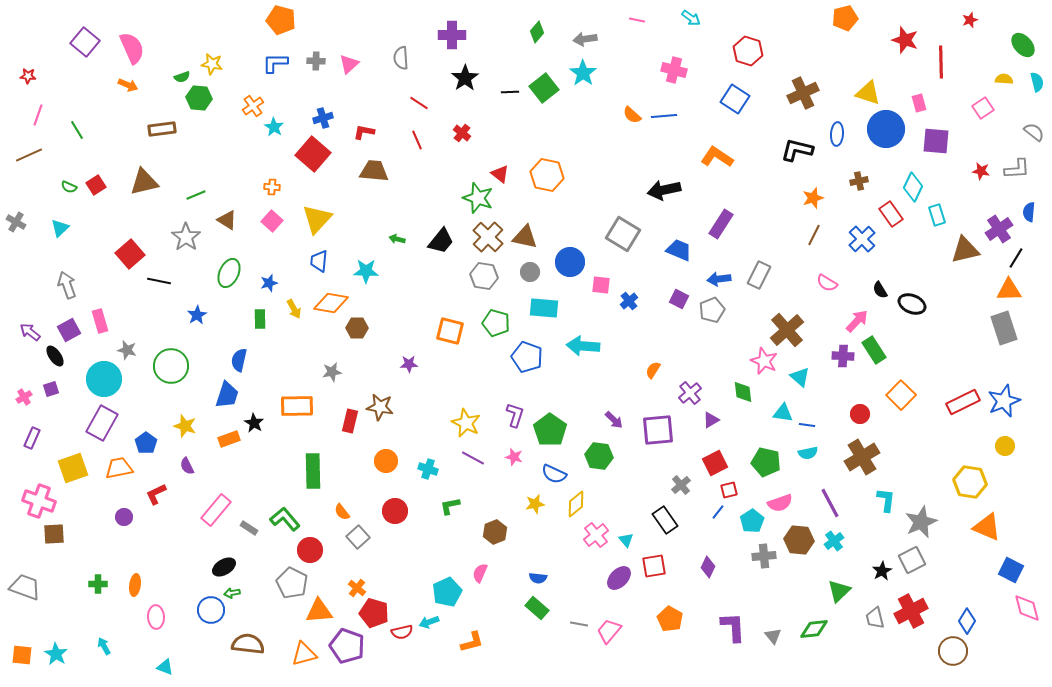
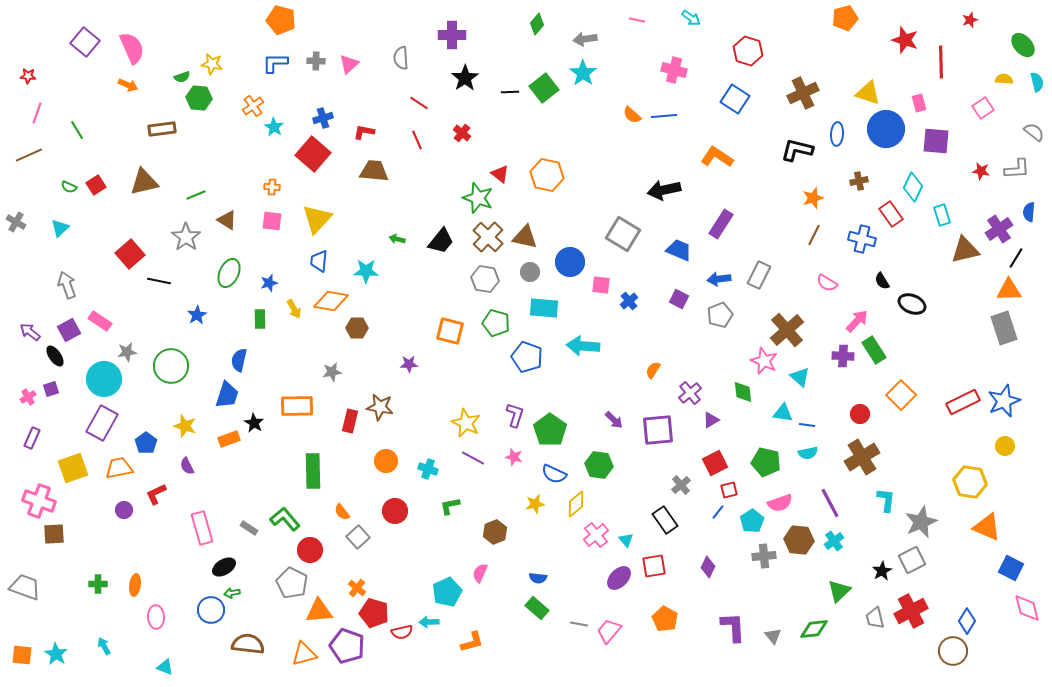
green diamond at (537, 32): moved 8 px up
pink line at (38, 115): moved 1 px left, 2 px up
cyan rectangle at (937, 215): moved 5 px right
pink square at (272, 221): rotated 35 degrees counterclockwise
blue cross at (862, 239): rotated 32 degrees counterclockwise
gray hexagon at (484, 276): moved 1 px right, 3 px down
black semicircle at (880, 290): moved 2 px right, 9 px up
orange diamond at (331, 303): moved 2 px up
gray pentagon at (712, 310): moved 8 px right, 5 px down
pink rectangle at (100, 321): rotated 40 degrees counterclockwise
gray star at (127, 350): moved 2 px down; rotated 24 degrees counterclockwise
pink cross at (24, 397): moved 4 px right
green hexagon at (599, 456): moved 9 px down
pink rectangle at (216, 510): moved 14 px left, 18 px down; rotated 56 degrees counterclockwise
purple circle at (124, 517): moved 7 px up
blue square at (1011, 570): moved 2 px up
orange pentagon at (670, 619): moved 5 px left
cyan arrow at (429, 622): rotated 18 degrees clockwise
